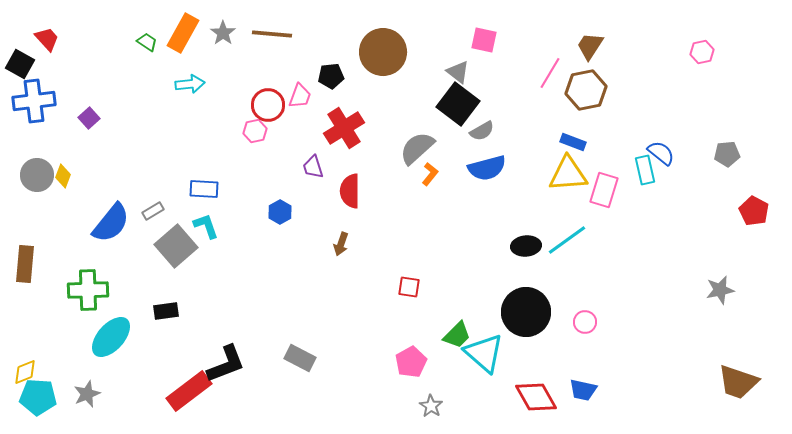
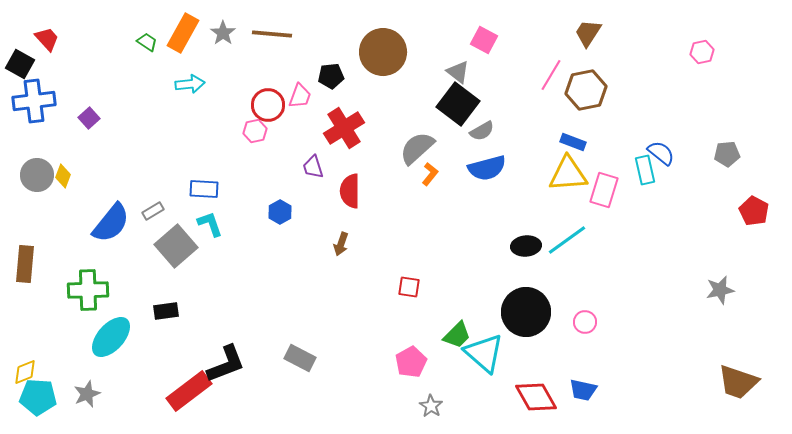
pink square at (484, 40): rotated 16 degrees clockwise
brown trapezoid at (590, 46): moved 2 px left, 13 px up
pink line at (550, 73): moved 1 px right, 2 px down
cyan L-shape at (206, 226): moved 4 px right, 2 px up
